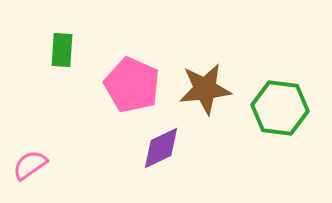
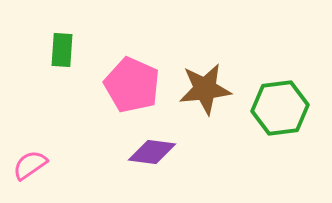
green hexagon: rotated 14 degrees counterclockwise
purple diamond: moved 9 px left, 4 px down; rotated 33 degrees clockwise
